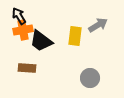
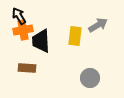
black trapezoid: rotated 50 degrees clockwise
